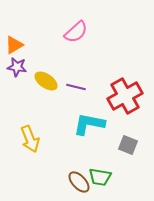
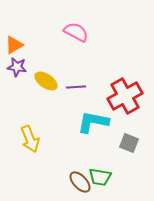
pink semicircle: rotated 110 degrees counterclockwise
purple line: rotated 18 degrees counterclockwise
cyan L-shape: moved 4 px right, 2 px up
gray square: moved 1 px right, 2 px up
brown ellipse: moved 1 px right
